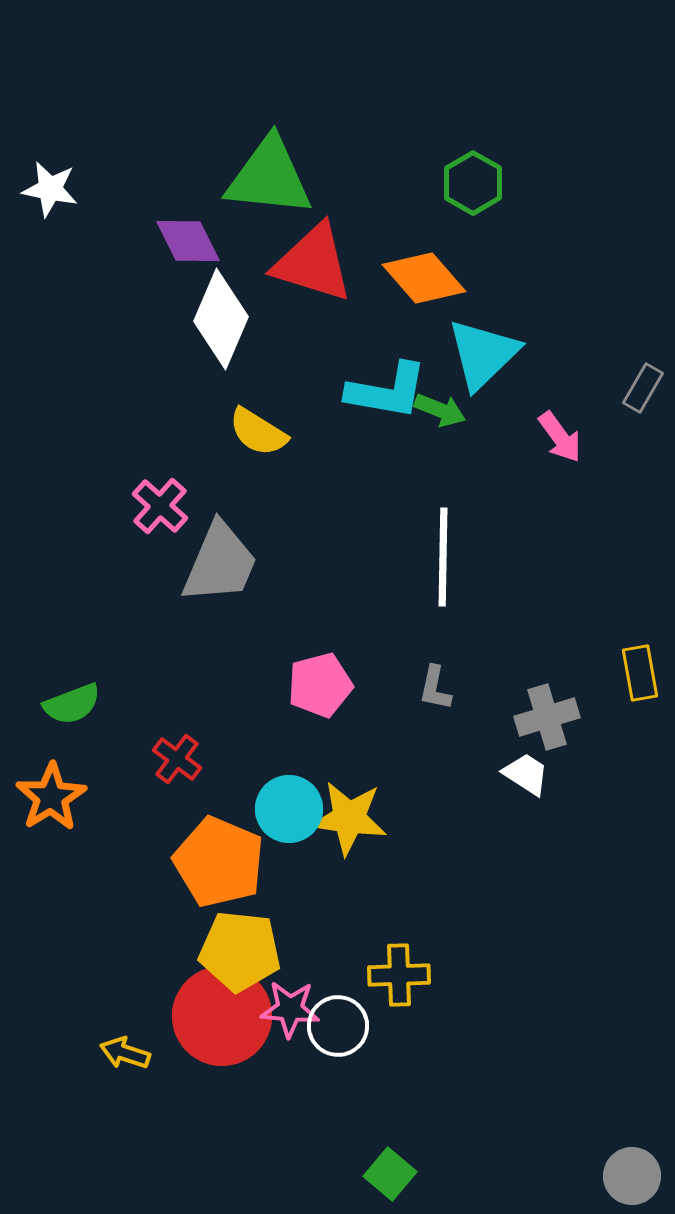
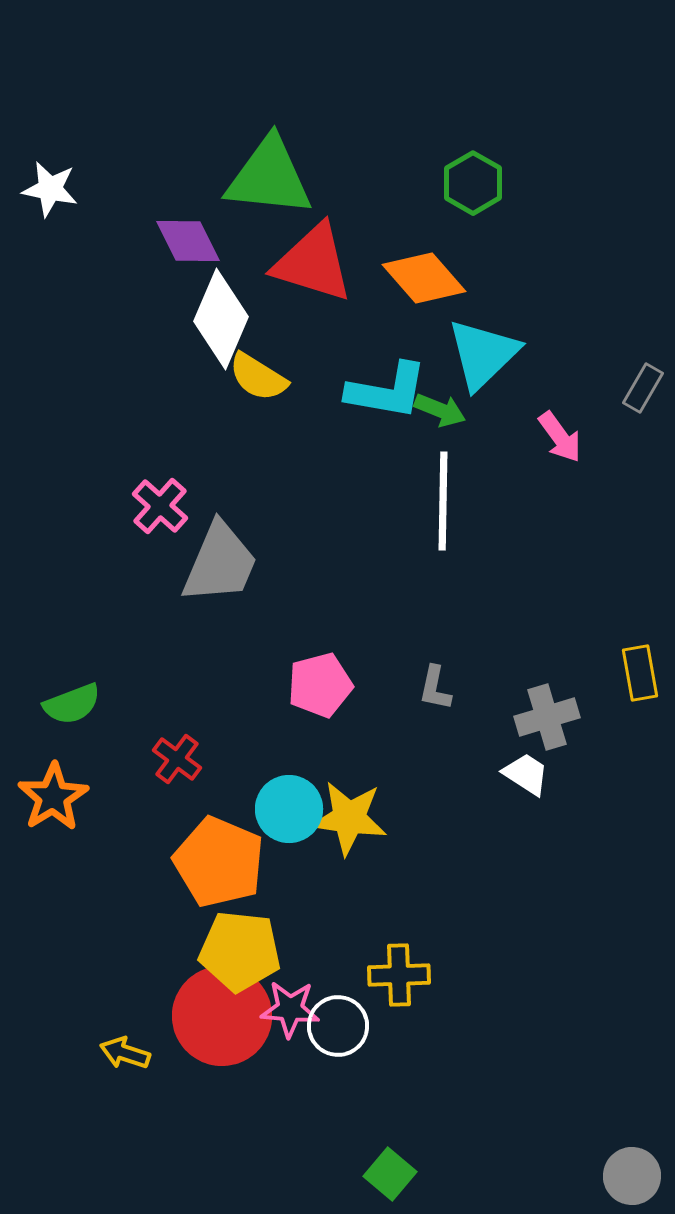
yellow semicircle: moved 55 px up
white line: moved 56 px up
orange star: moved 2 px right
